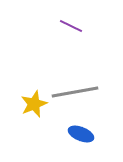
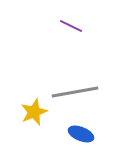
yellow star: moved 8 px down
